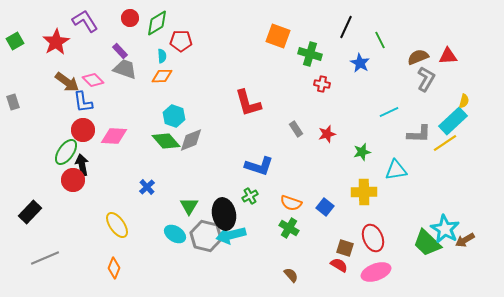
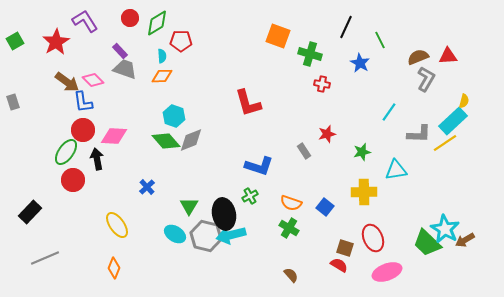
cyan line at (389, 112): rotated 30 degrees counterclockwise
gray rectangle at (296, 129): moved 8 px right, 22 px down
black arrow at (82, 165): moved 15 px right, 6 px up
pink ellipse at (376, 272): moved 11 px right
